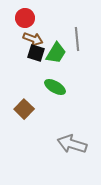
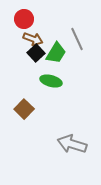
red circle: moved 1 px left, 1 px down
gray line: rotated 20 degrees counterclockwise
black square: rotated 30 degrees clockwise
green ellipse: moved 4 px left, 6 px up; rotated 15 degrees counterclockwise
